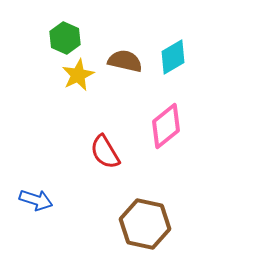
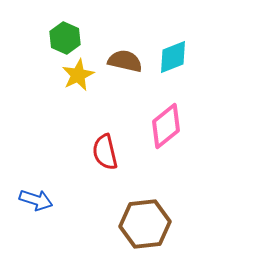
cyan diamond: rotated 9 degrees clockwise
red semicircle: rotated 18 degrees clockwise
brown hexagon: rotated 18 degrees counterclockwise
